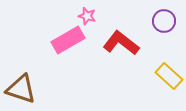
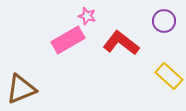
brown triangle: rotated 40 degrees counterclockwise
